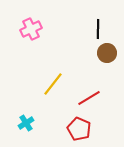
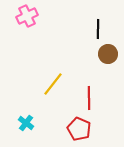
pink cross: moved 4 px left, 13 px up
brown circle: moved 1 px right, 1 px down
red line: rotated 60 degrees counterclockwise
cyan cross: rotated 21 degrees counterclockwise
